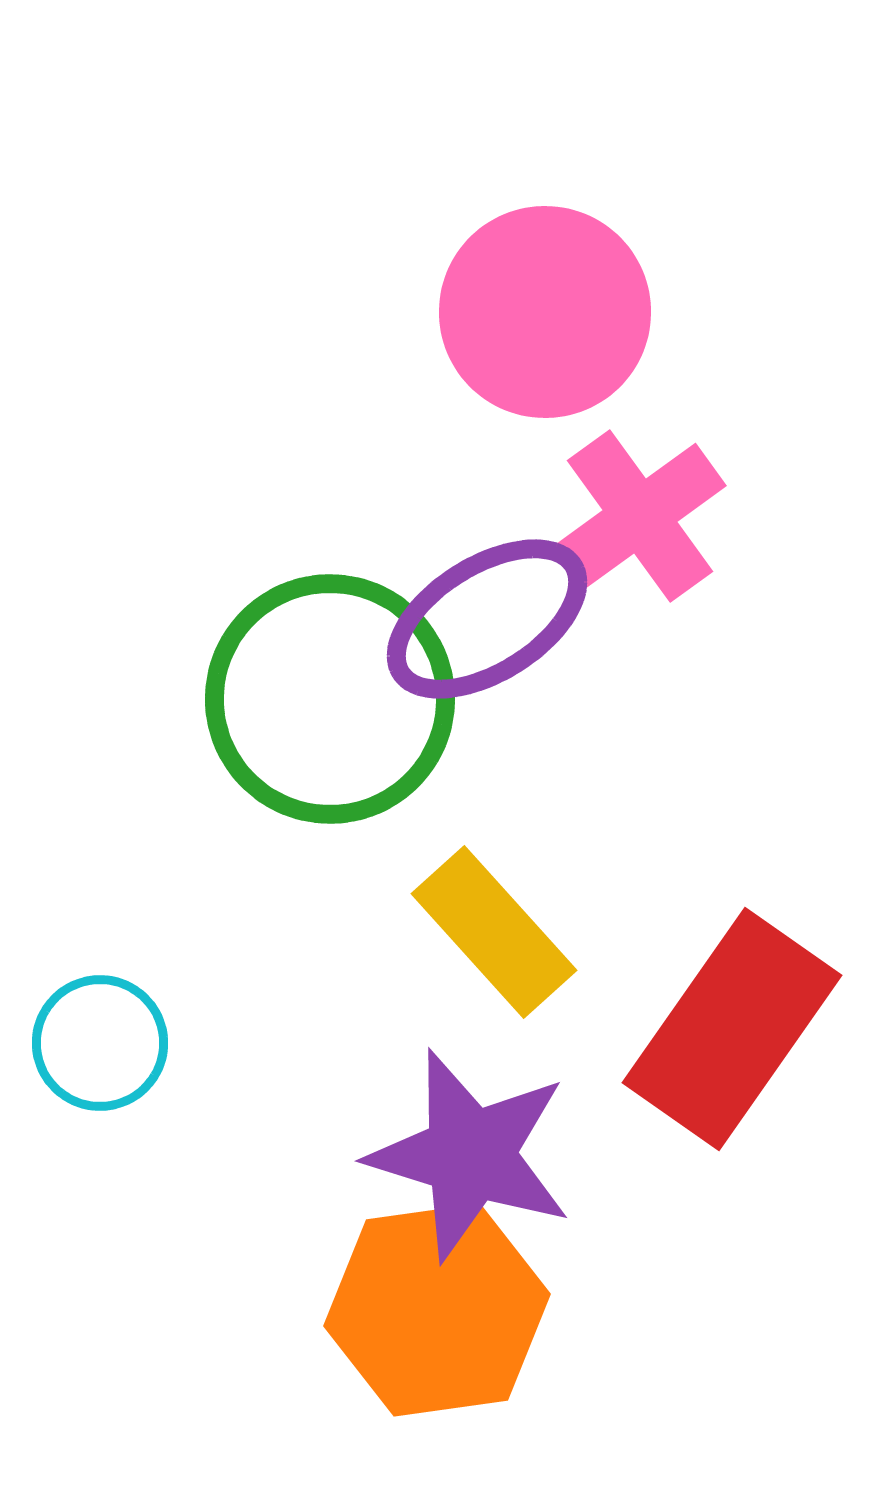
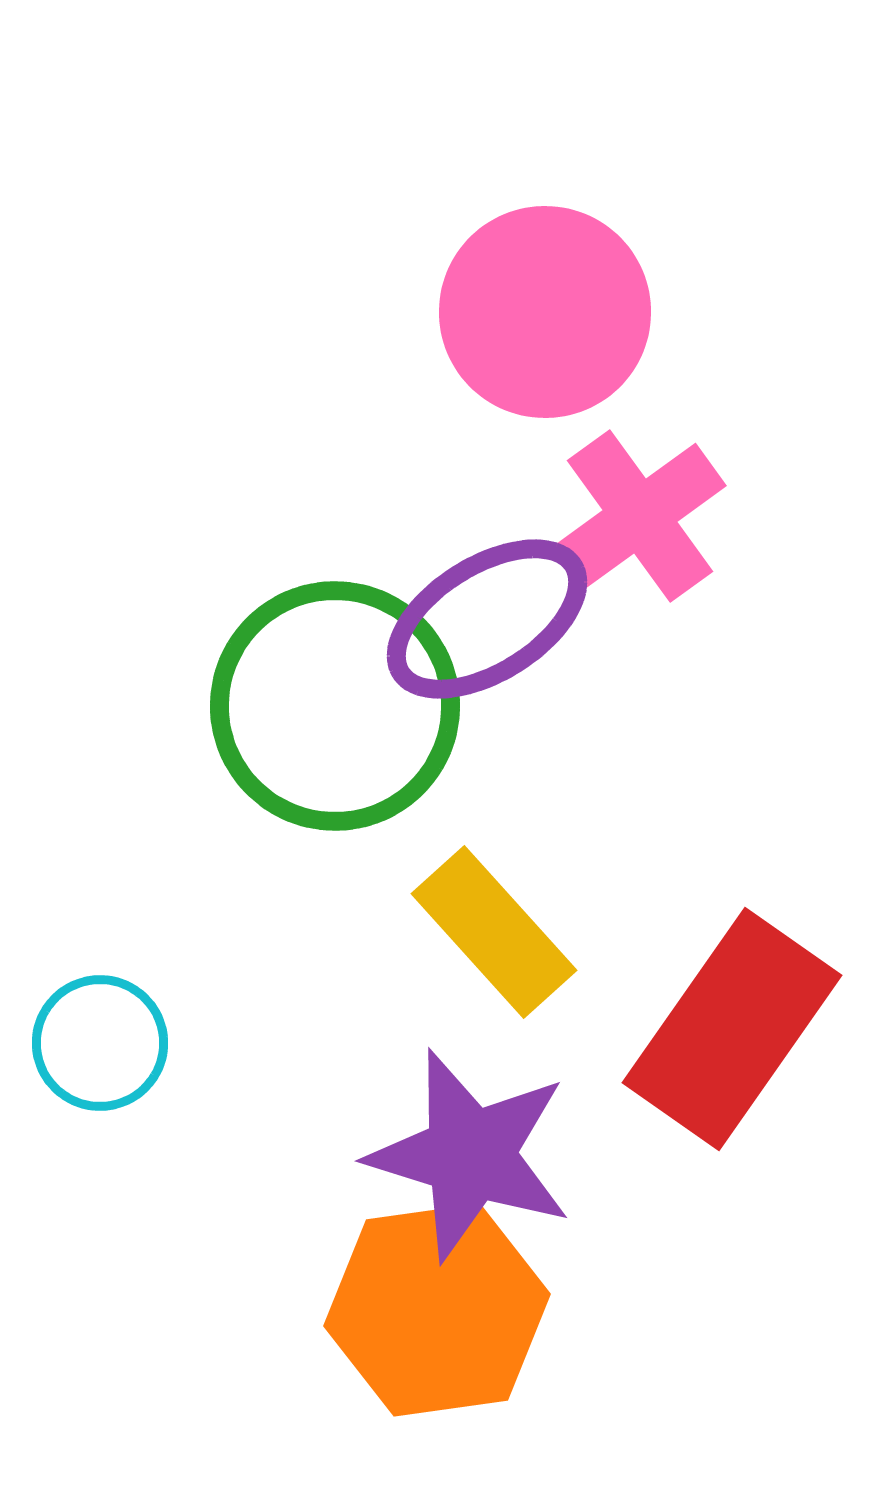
green circle: moved 5 px right, 7 px down
